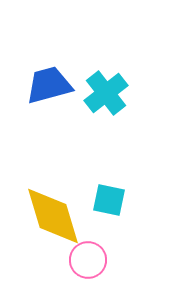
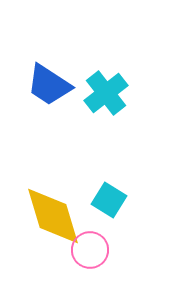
blue trapezoid: rotated 132 degrees counterclockwise
cyan square: rotated 20 degrees clockwise
pink circle: moved 2 px right, 10 px up
